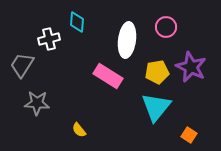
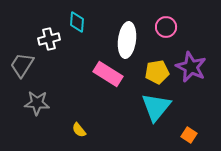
pink rectangle: moved 2 px up
